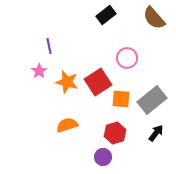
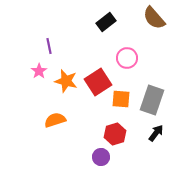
black rectangle: moved 7 px down
orange star: moved 1 px left, 1 px up
gray rectangle: rotated 32 degrees counterclockwise
orange semicircle: moved 12 px left, 5 px up
red hexagon: moved 1 px down
purple circle: moved 2 px left
